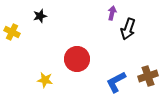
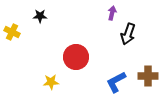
black star: rotated 16 degrees clockwise
black arrow: moved 5 px down
red circle: moved 1 px left, 2 px up
brown cross: rotated 18 degrees clockwise
yellow star: moved 6 px right, 2 px down; rotated 14 degrees counterclockwise
